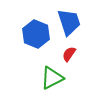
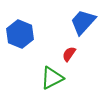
blue trapezoid: moved 14 px right; rotated 120 degrees counterclockwise
blue hexagon: moved 16 px left
